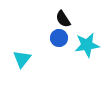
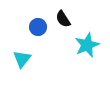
blue circle: moved 21 px left, 11 px up
cyan star: rotated 15 degrees counterclockwise
